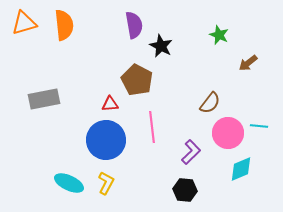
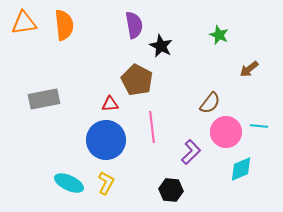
orange triangle: rotated 8 degrees clockwise
brown arrow: moved 1 px right, 6 px down
pink circle: moved 2 px left, 1 px up
black hexagon: moved 14 px left
